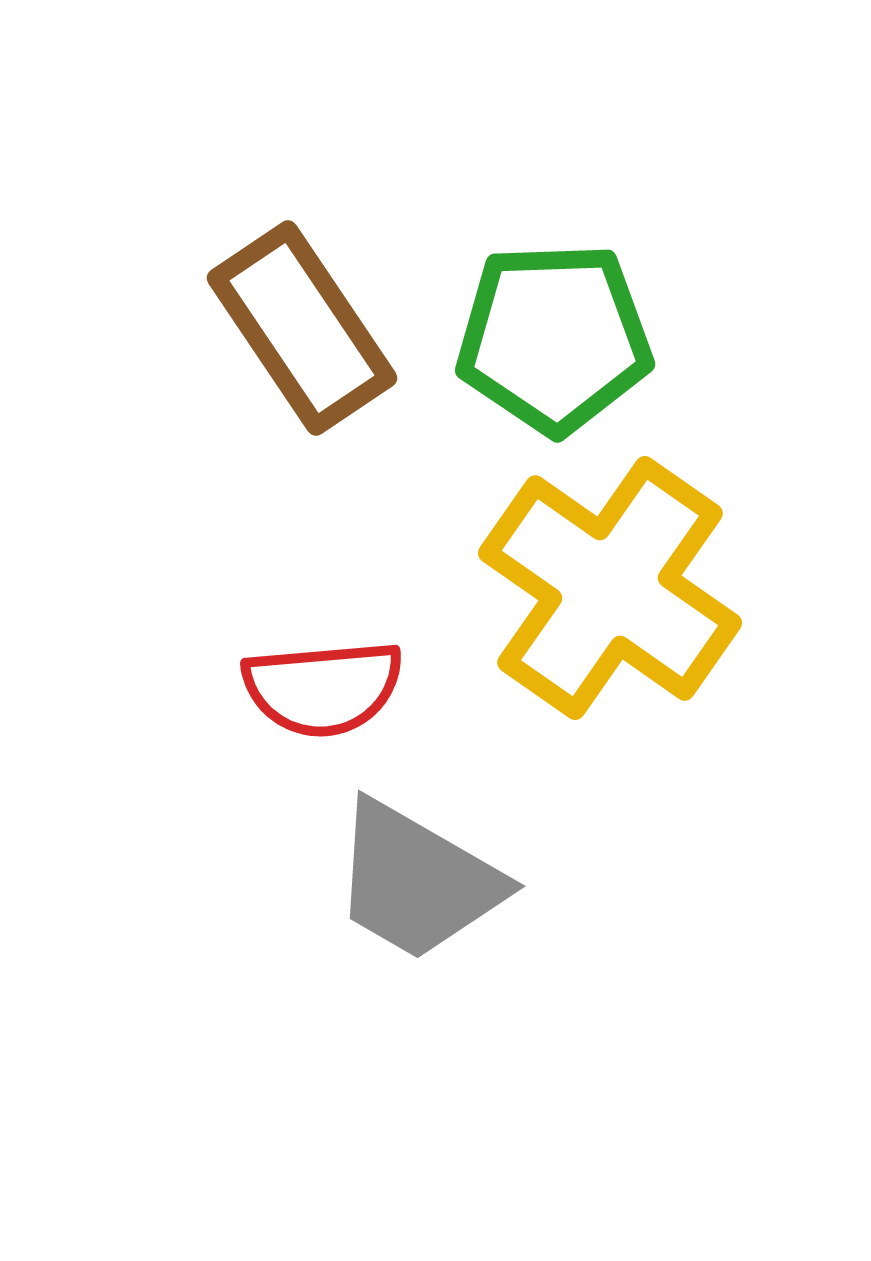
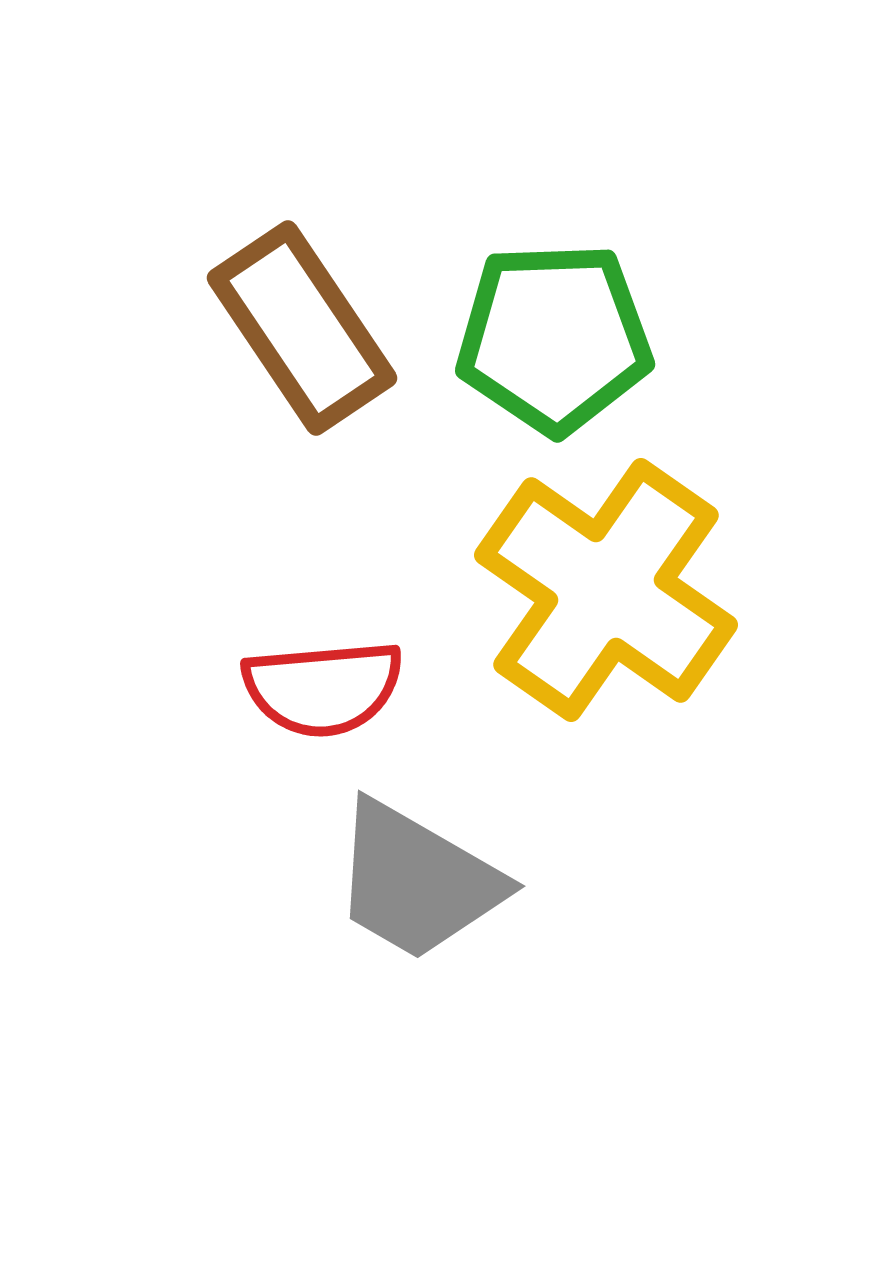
yellow cross: moved 4 px left, 2 px down
